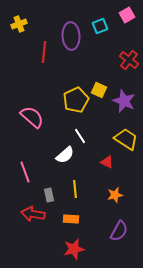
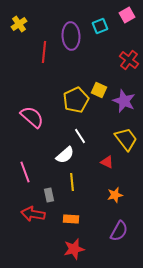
yellow cross: rotated 14 degrees counterclockwise
yellow trapezoid: rotated 20 degrees clockwise
yellow line: moved 3 px left, 7 px up
